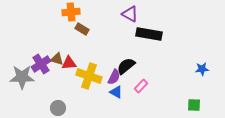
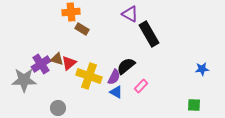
black rectangle: rotated 50 degrees clockwise
red triangle: rotated 35 degrees counterclockwise
gray star: moved 2 px right, 3 px down
